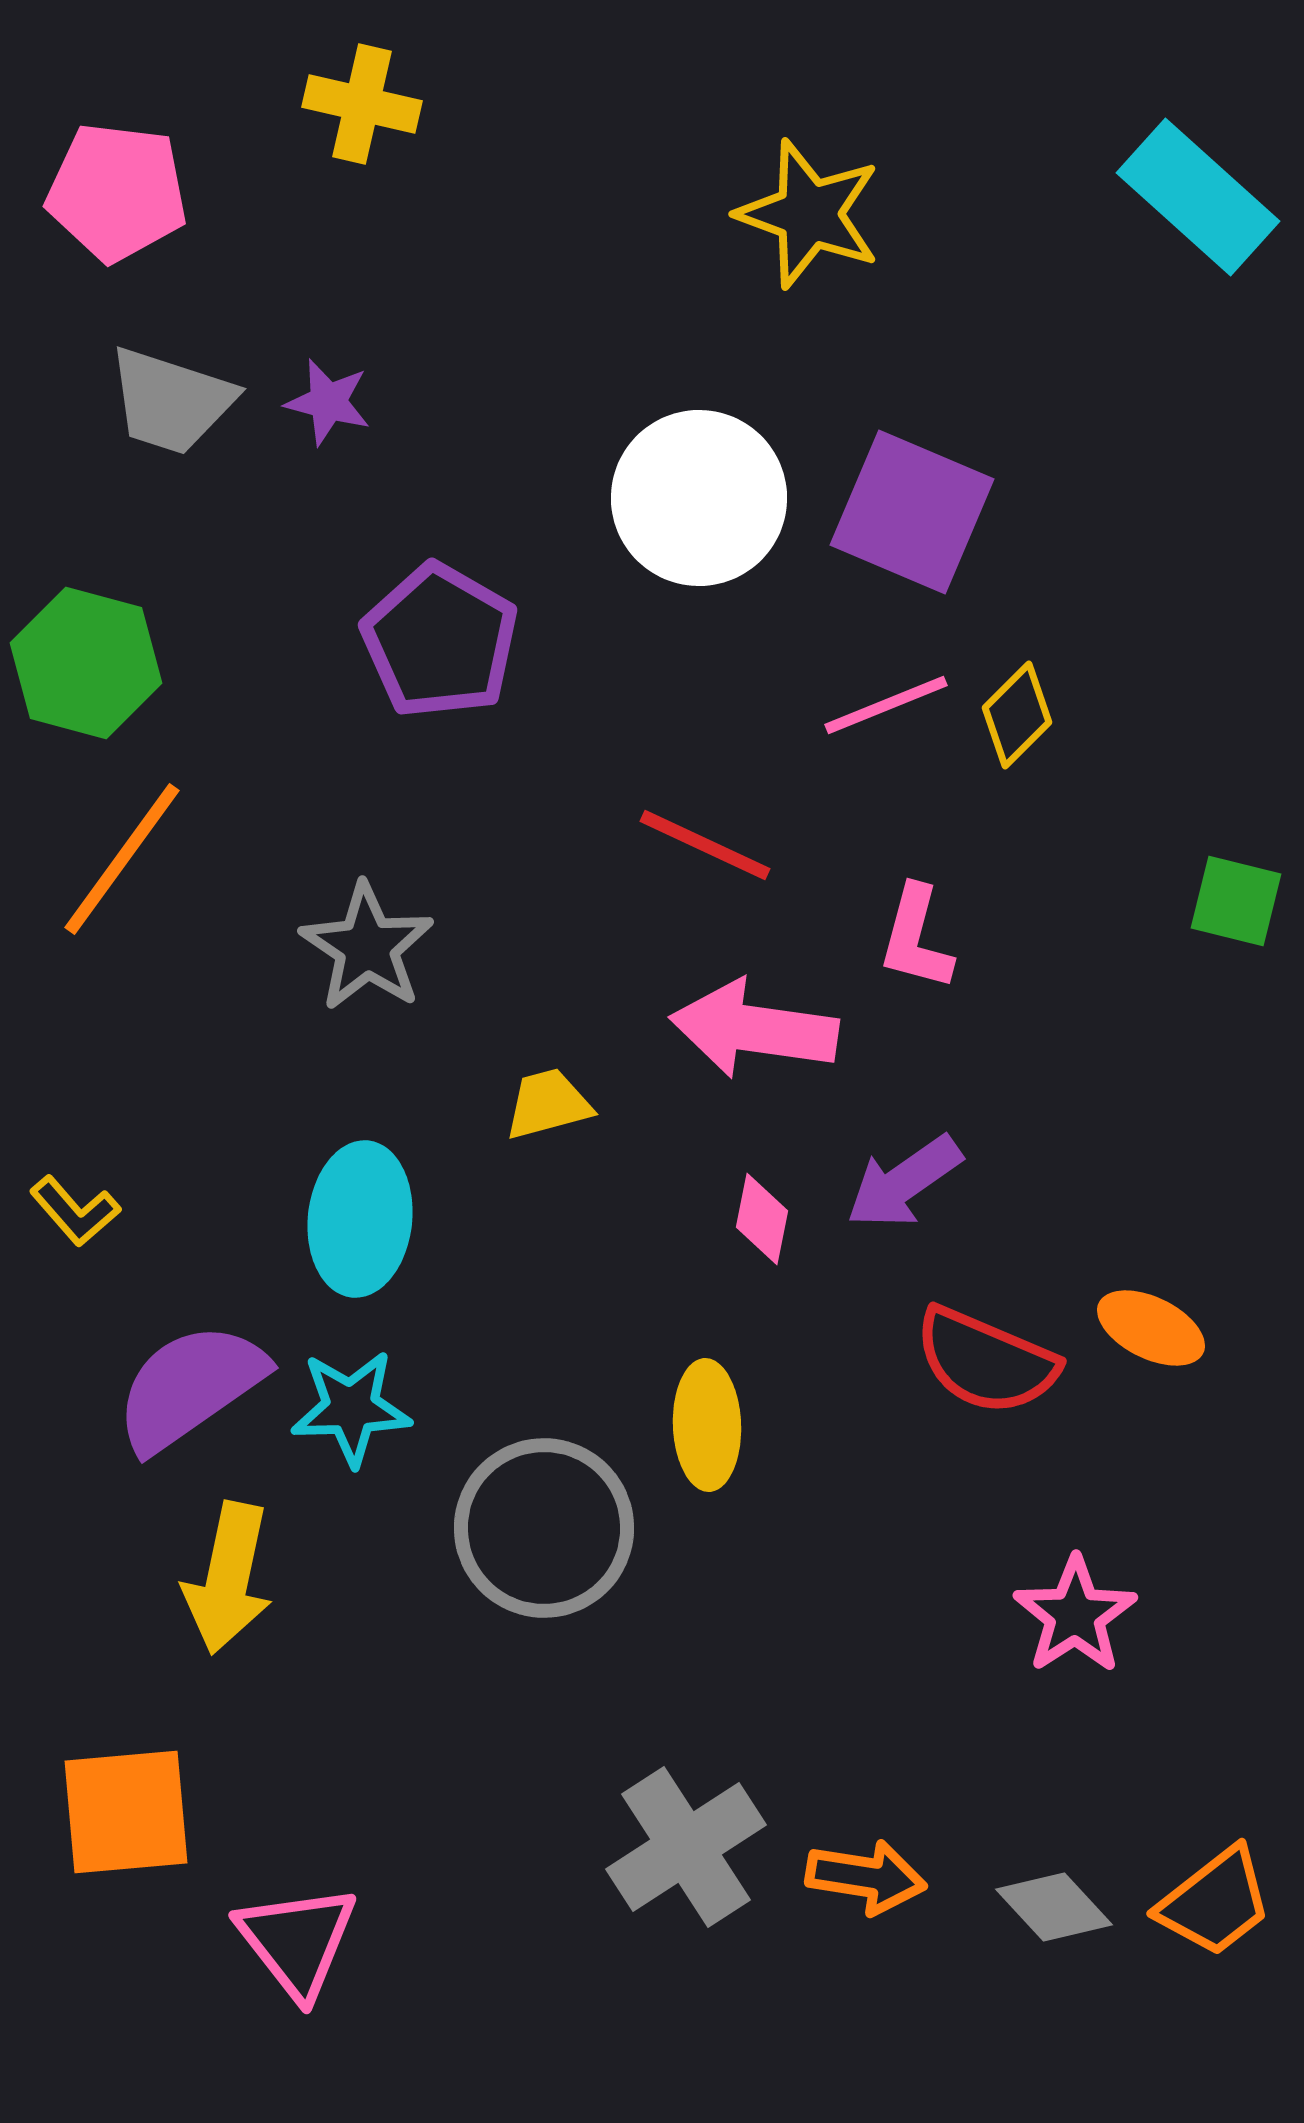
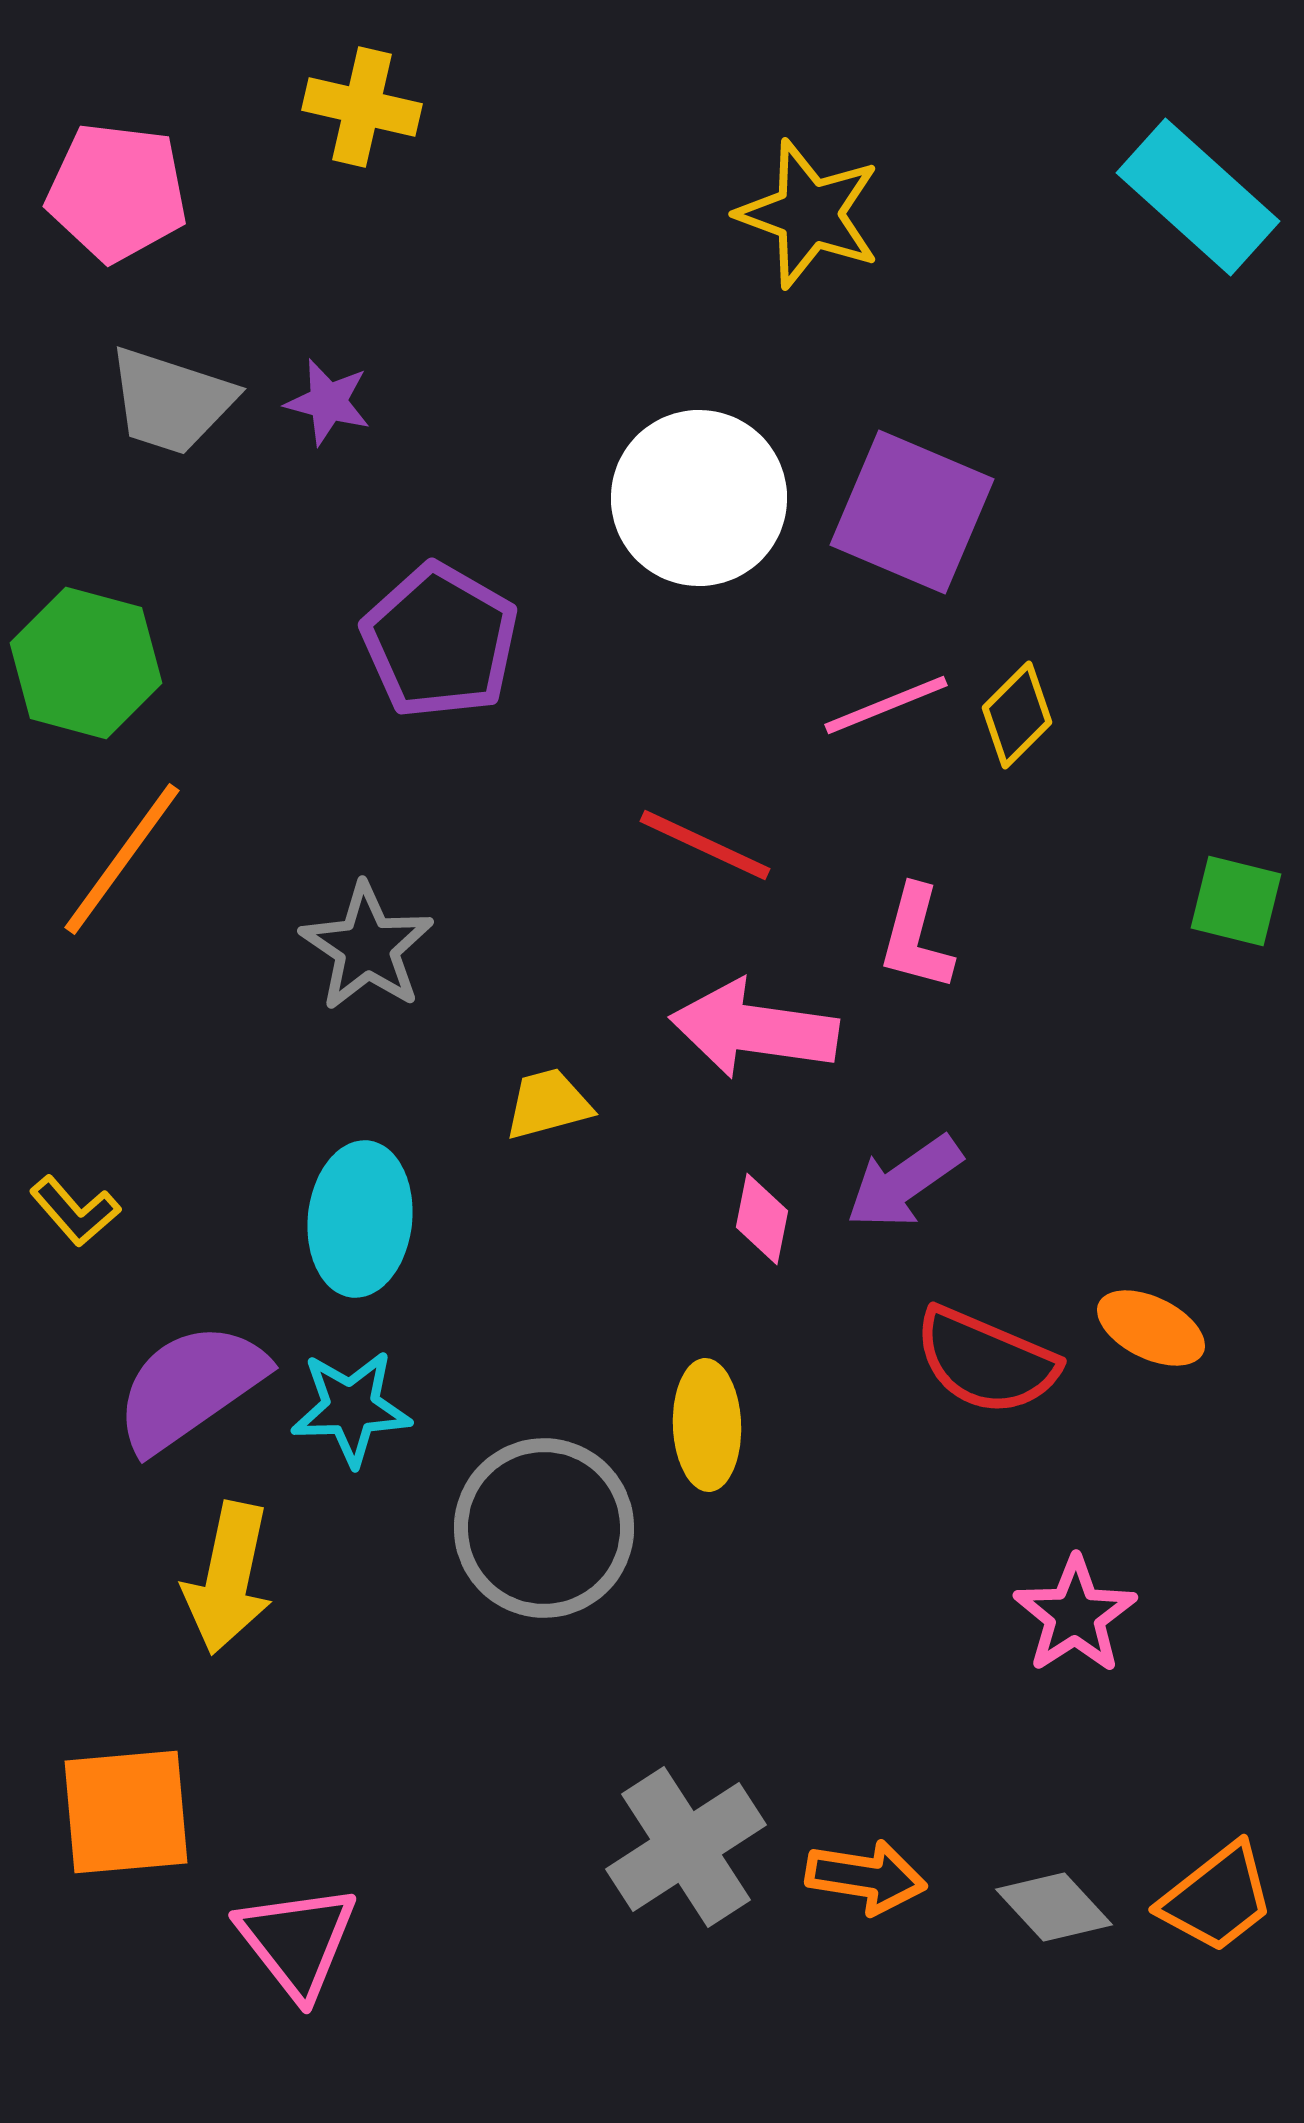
yellow cross: moved 3 px down
orange trapezoid: moved 2 px right, 4 px up
